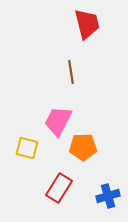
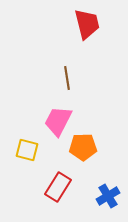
brown line: moved 4 px left, 6 px down
yellow square: moved 2 px down
red rectangle: moved 1 px left, 1 px up
blue cross: rotated 15 degrees counterclockwise
